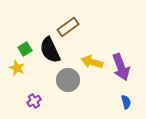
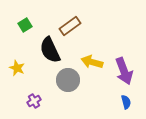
brown rectangle: moved 2 px right, 1 px up
green square: moved 24 px up
purple arrow: moved 3 px right, 4 px down
